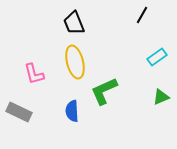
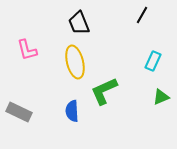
black trapezoid: moved 5 px right
cyan rectangle: moved 4 px left, 4 px down; rotated 30 degrees counterclockwise
pink L-shape: moved 7 px left, 24 px up
